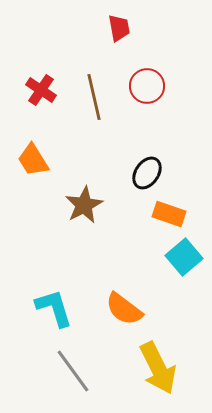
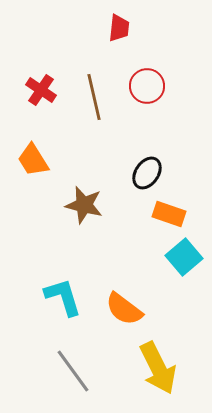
red trapezoid: rotated 16 degrees clockwise
brown star: rotated 30 degrees counterclockwise
cyan L-shape: moved 9 px right, 11 px up
